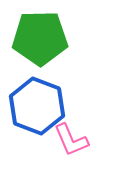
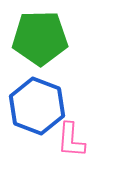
pink L-shape: rotated 27 degrees clockwise
